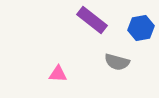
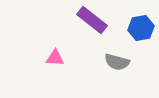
pink triangle: moved 3 px left, 16 px up
